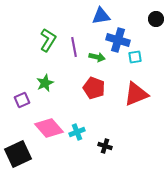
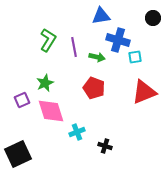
black circle: moved 3 px left, 1 px up
red triangle: moved 8 px right, 2 px up
pink diamond: moved 2 px right, 17 px up; rotated 24 degrees clockwise
